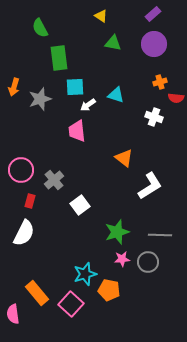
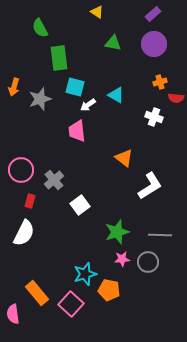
yellow triangle: moved 4 px left, 4 px up
cyan square: rotated 18 degrees clockwise
cyan triangle: rotated 12 degrees clockwise
